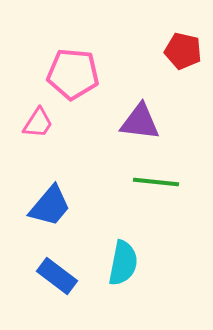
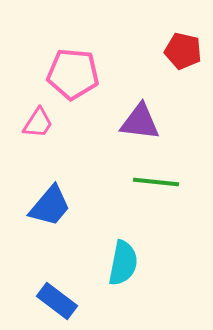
blue rectangle: moved 25 px down
